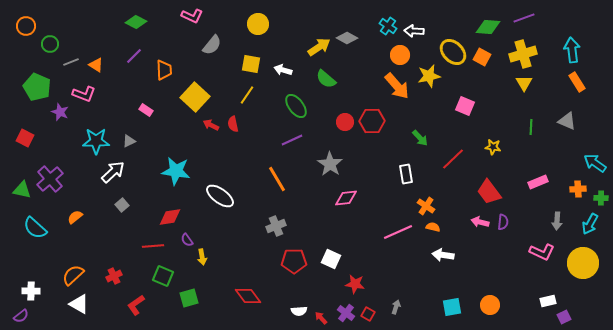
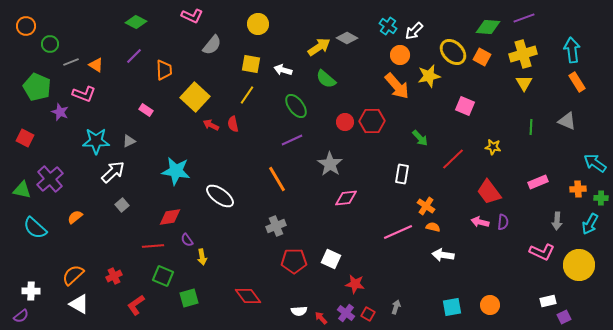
white arrow at (414, 31): rotated 48 degrees counterclockwise
white rectangle at (406, 174): moved 4 px left; rotated 18 degrees clockwise
yellow circle at (583, 263): moved 4 px left, 2 px down
